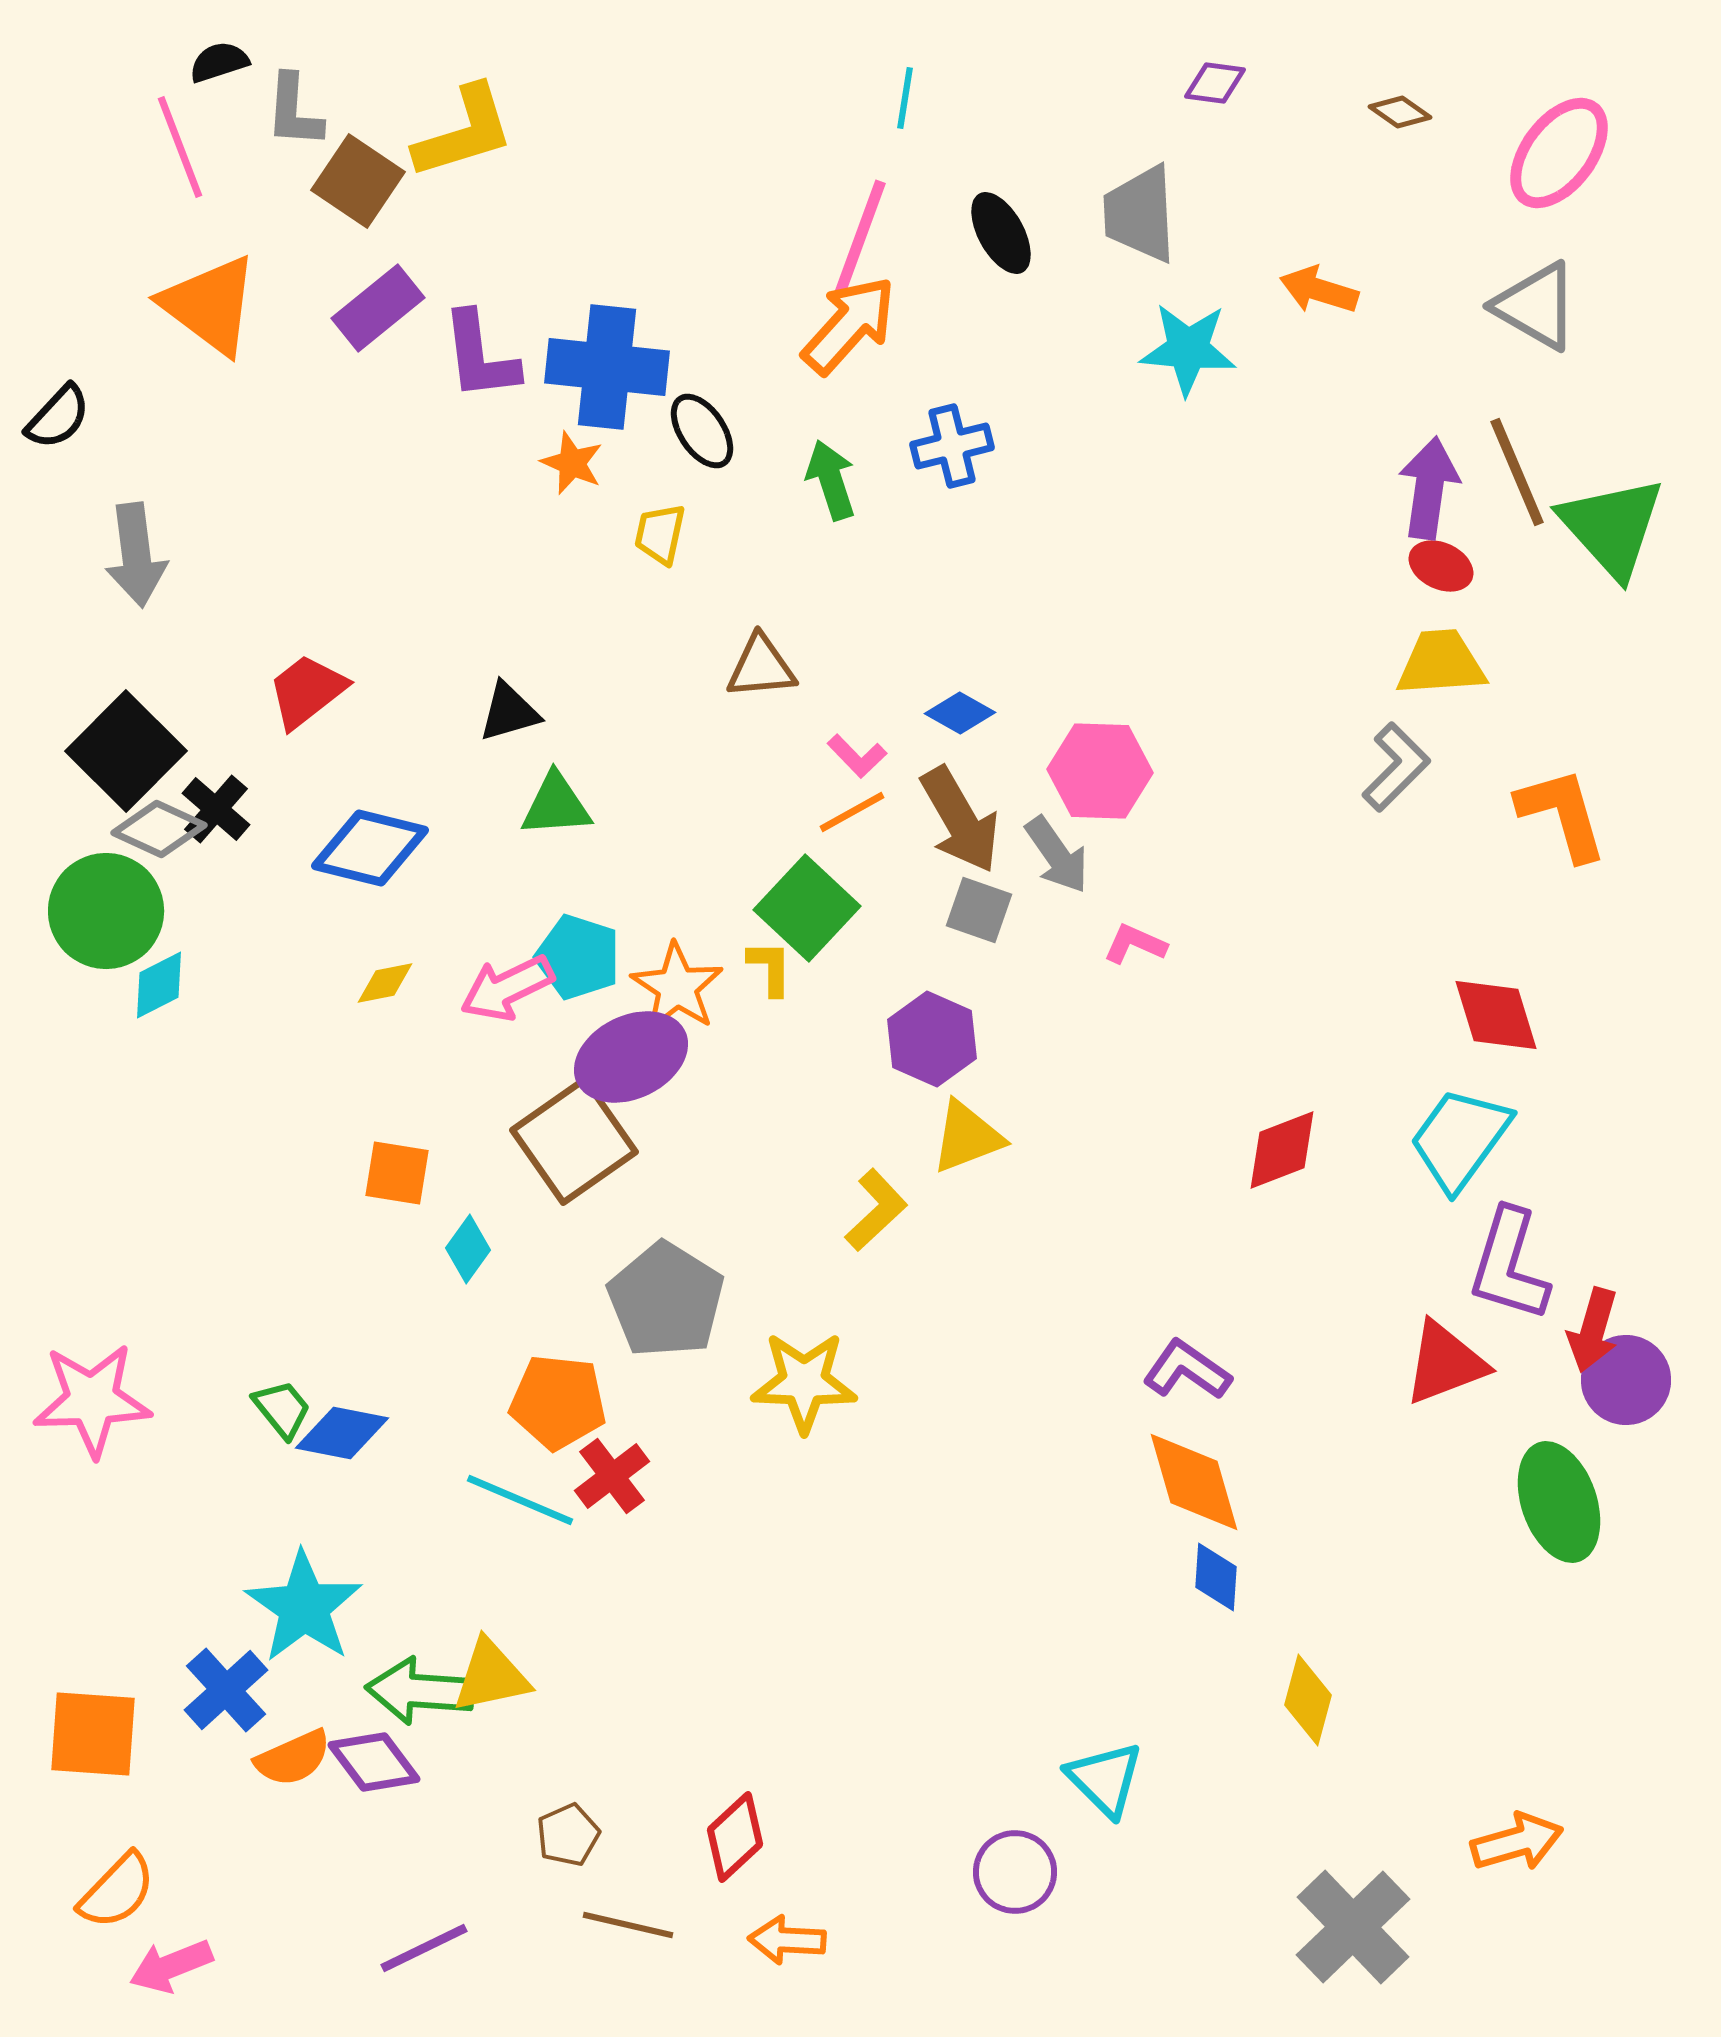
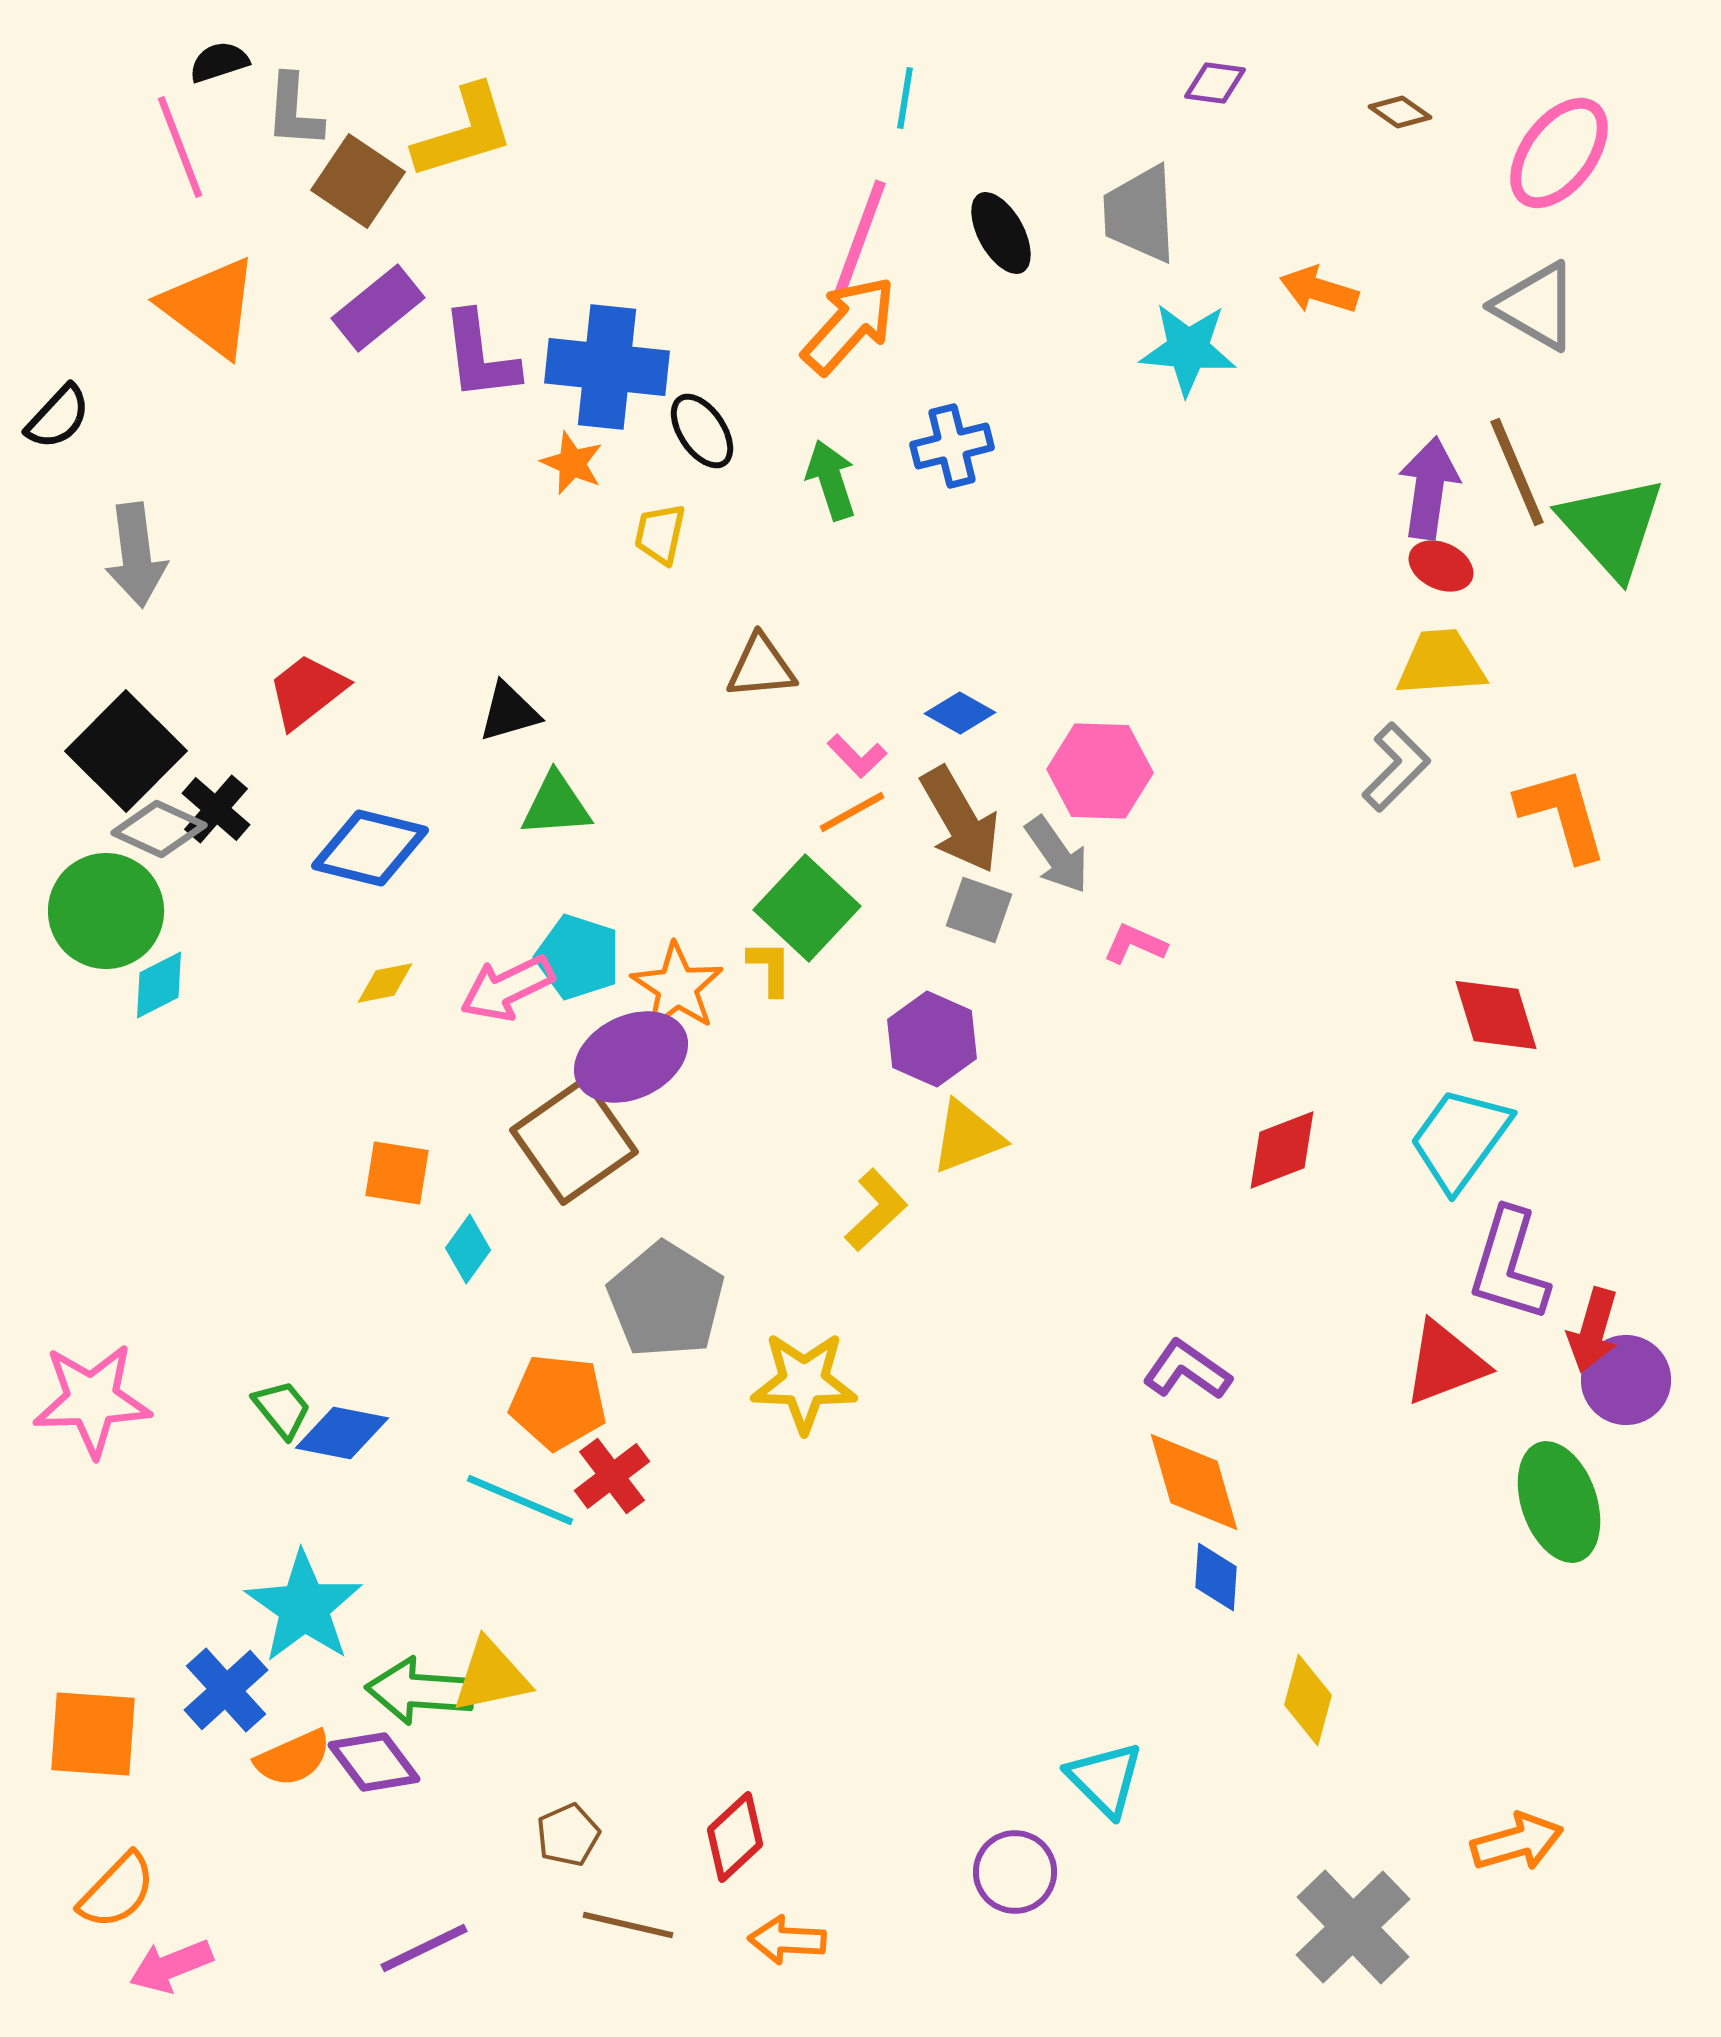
orange triangle at (210, 305): moved 2 px down
